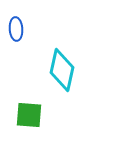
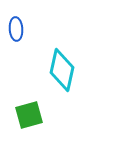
green square: rotated 20 degrees counterclockwise
